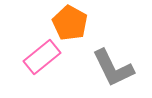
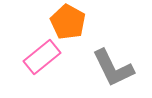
orange pentagon: moved 2 px left, 1 px up
